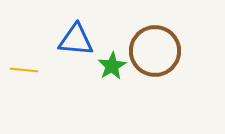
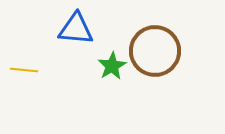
blue triangle: moved 11 px up
